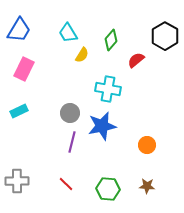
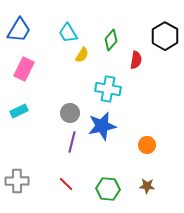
red semicircle: rotated 138 degrees clockwise
